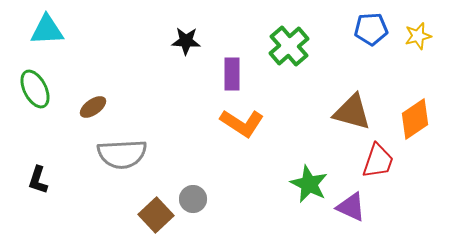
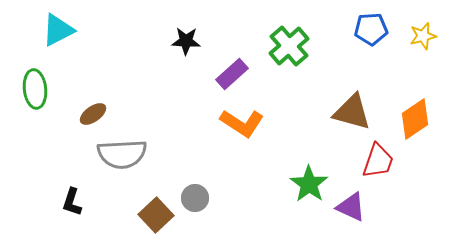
cyan triangle: moved 11 px right; rotated 24 degrees counterclockwise
yellow star: moved 5 px right
purple rectangle: rotated 48 degrees clockwise
green ellipse: rotated 21 degrees clockwise
brown ellipse: moved 7 px down
black L-shape: moved 34 px right, 22 px down
green star: rotated 9 degrees clockwise
gray circle: moved 2 px right, 1 px up
